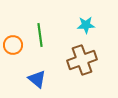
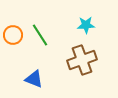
green line: rotated 25 degrees counterclockwise
orange circle: moved 10 px up
blue triangle: moved 3 px left; rotated 18 degrees counterclockwise
